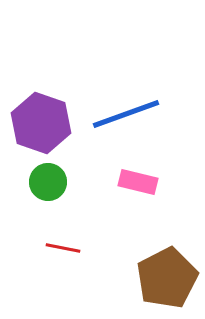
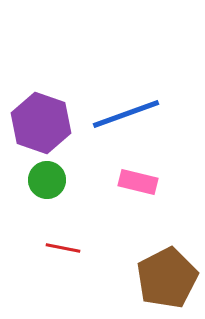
green circle: moved 1 px left, 2 px up
